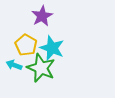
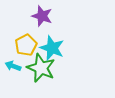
purple star: rotated 25 degrees counterclockwise
yellow pentagon: rotated 15 degrees clockwise
cyan arrow: moved 1 px left, 1 px down
